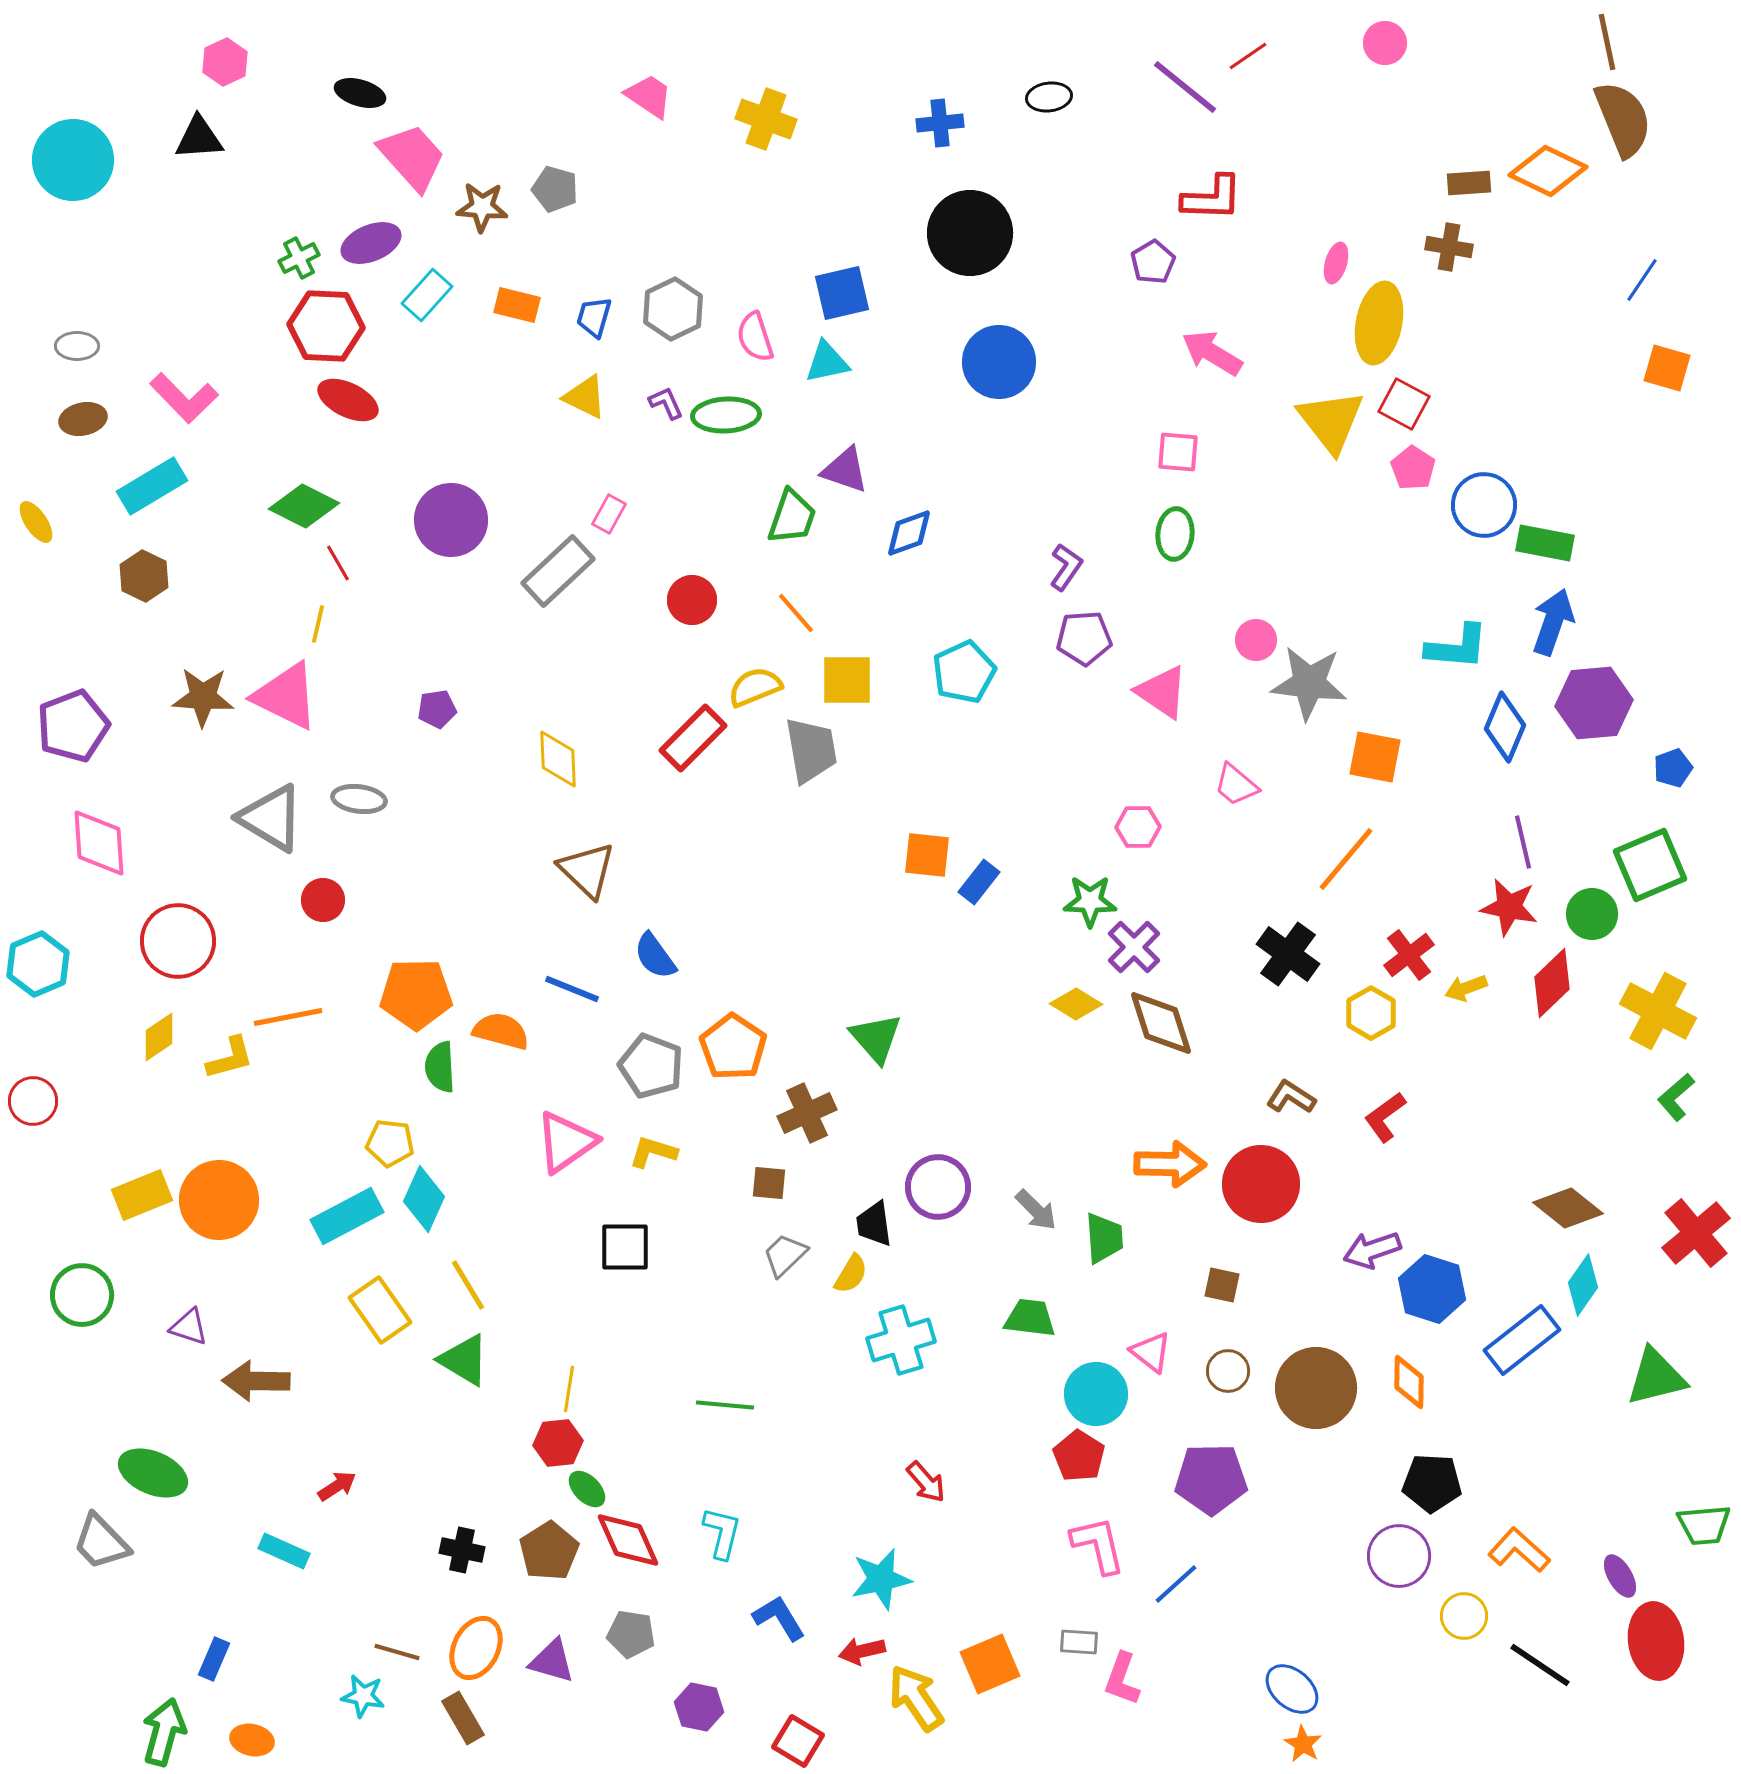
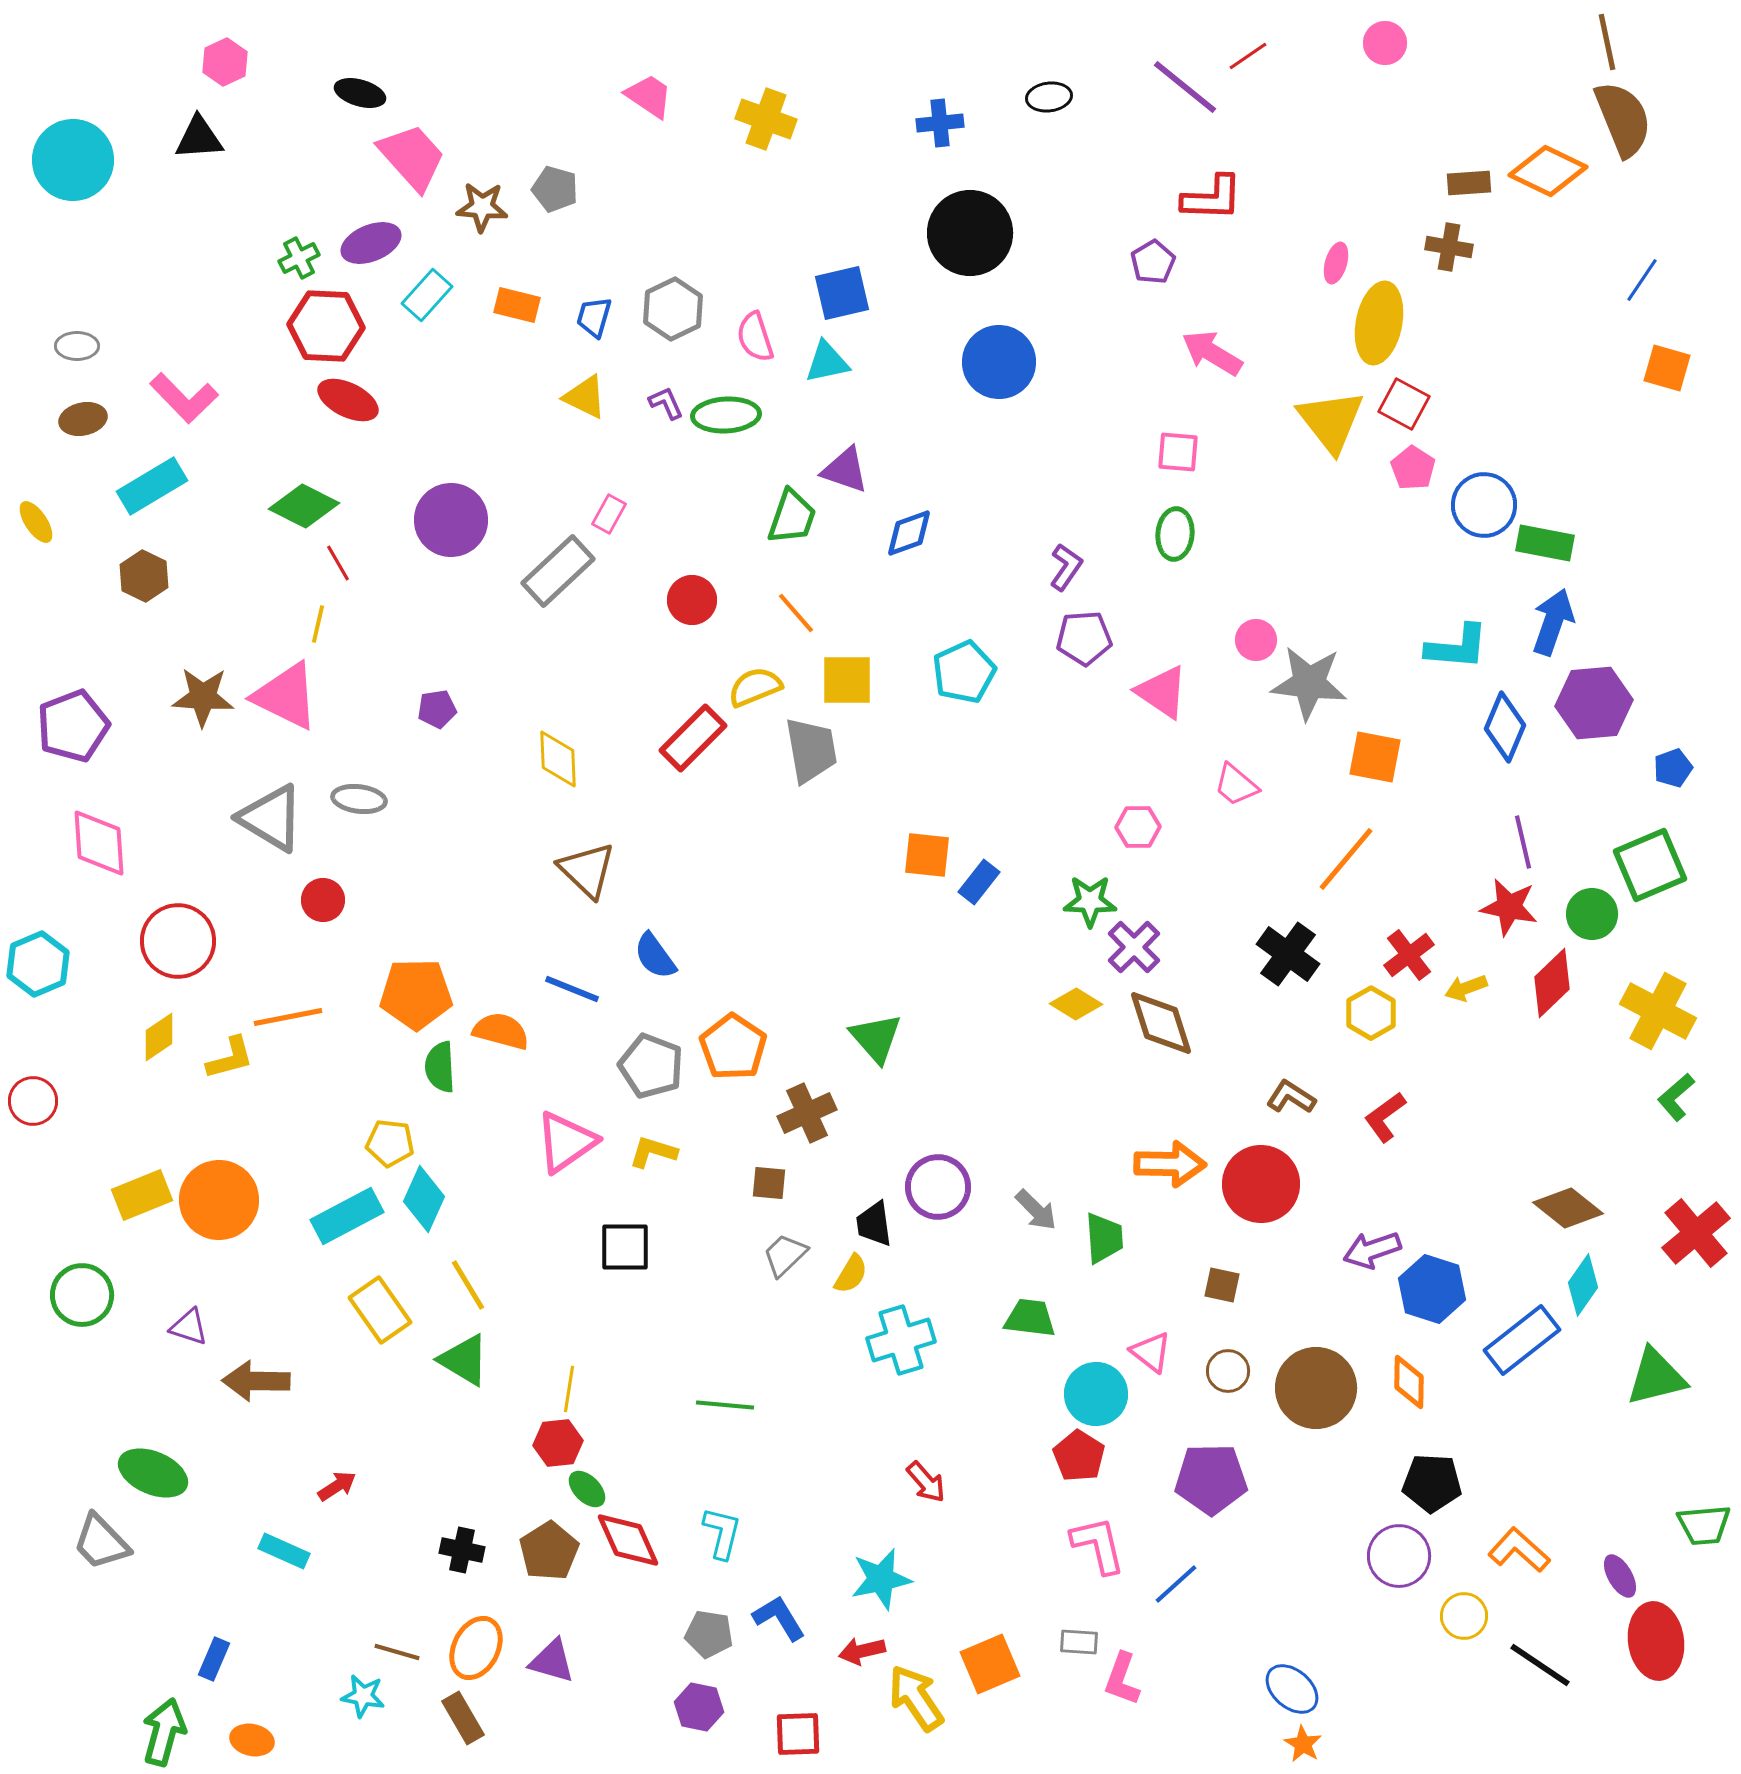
gray pentagon at (631, 1634): moved 78 px right
red square at (798, 1741): moved 7 px up; rotated 33 degrees counterclockwise
